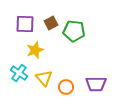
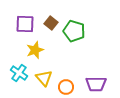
brown square: rotated 24 degrees counterclockwise
green pentagon: rotated 10 degrees clockwise
